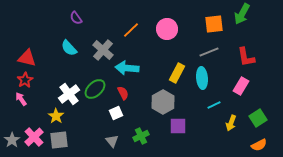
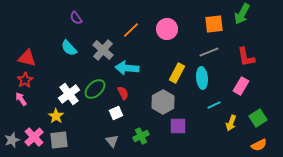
gray star: rotated 14 degrees clockwise
